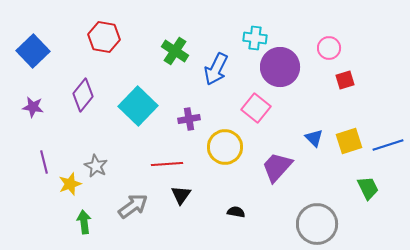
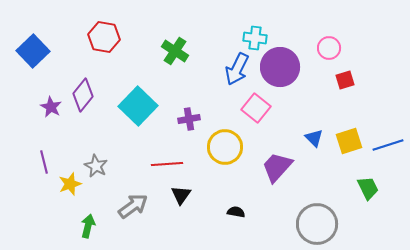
blue arrow: moved 21 px right
purple star: moved 18 px right; rotated 20 degrees clockwise
green arrow: moved 4 px right, 4 px down; rotated 20 degrees clockwise
